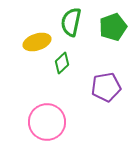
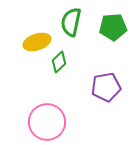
green pentagon: rotated 16 degrees clockwise
green diamond: moved 3 px left, 1 px up
